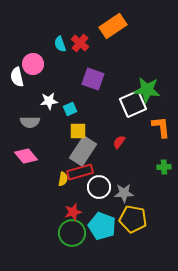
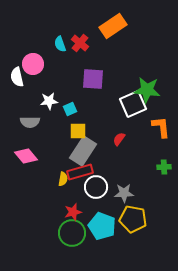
purple square: rotated 15 degrees counterclockwise
red semicircle: moved 3 px up
white circle: moved 3 px left
